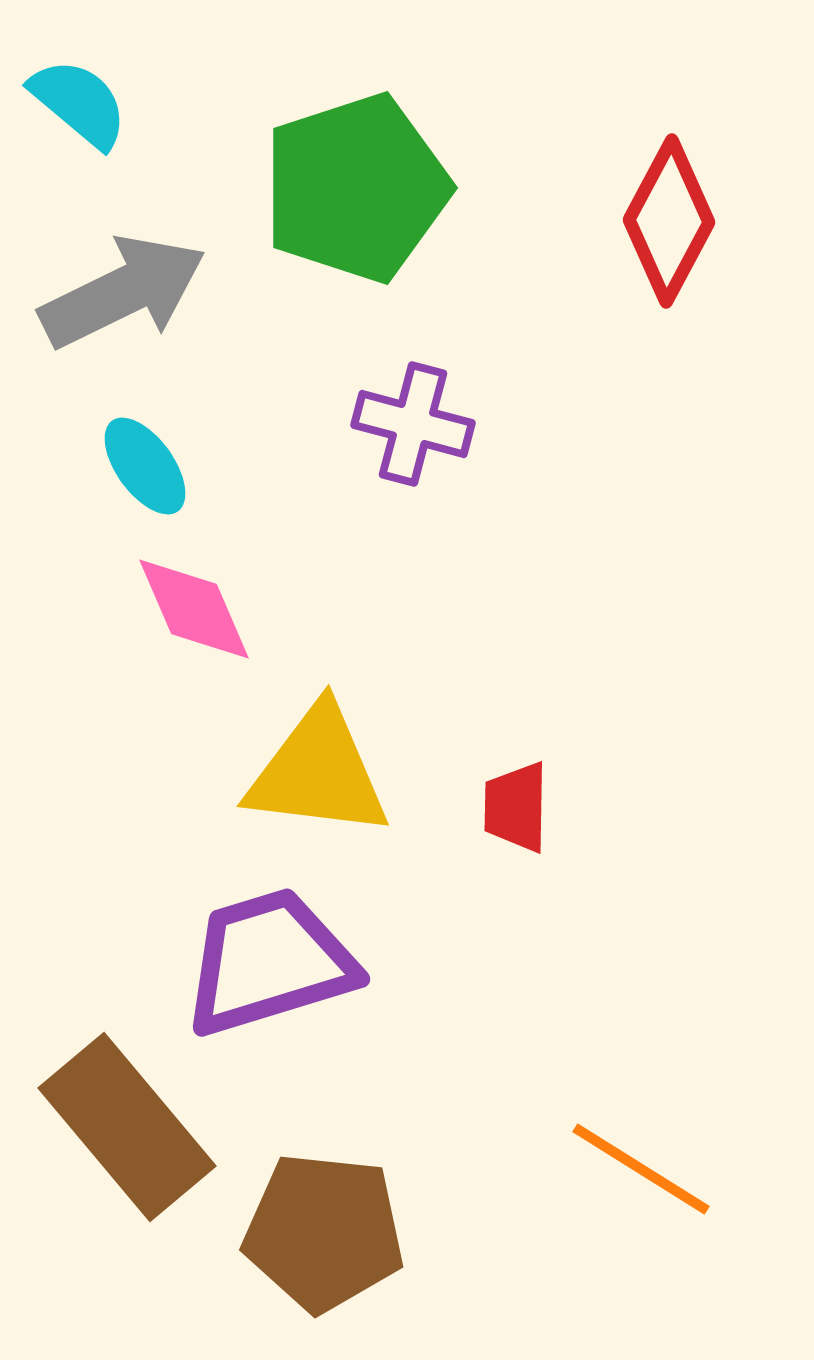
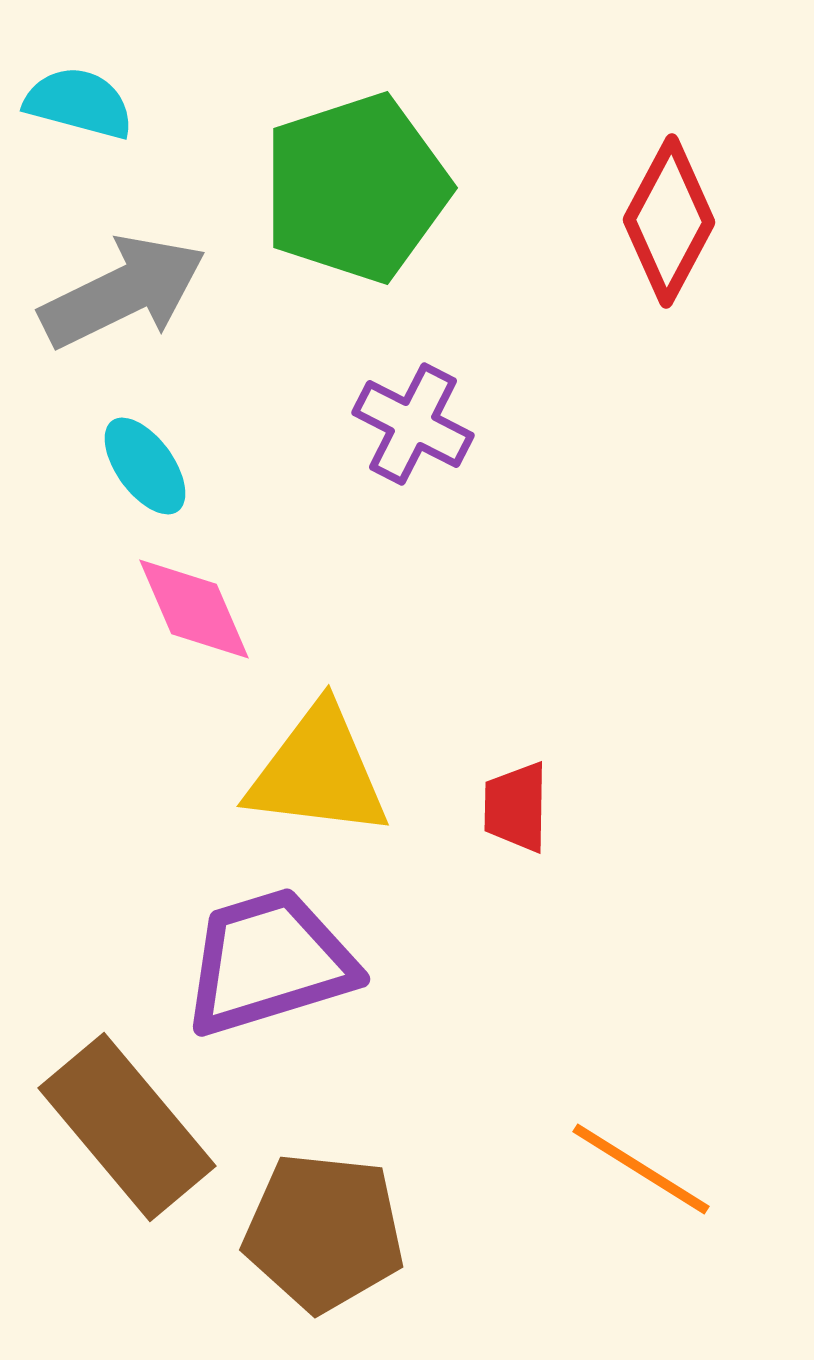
cyan semicircle: rotated 25 degrees counterclockwise
purple cross: rotated 12 degrees clockwise
